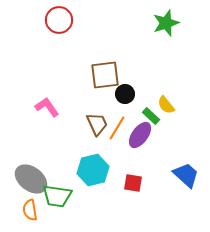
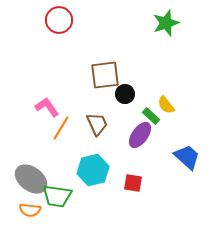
orange line: moved 56 px left
blue trapezoid: moved 1 px right, 18 px up
orange semicircle: rotated 75 degrees counterclockwise
